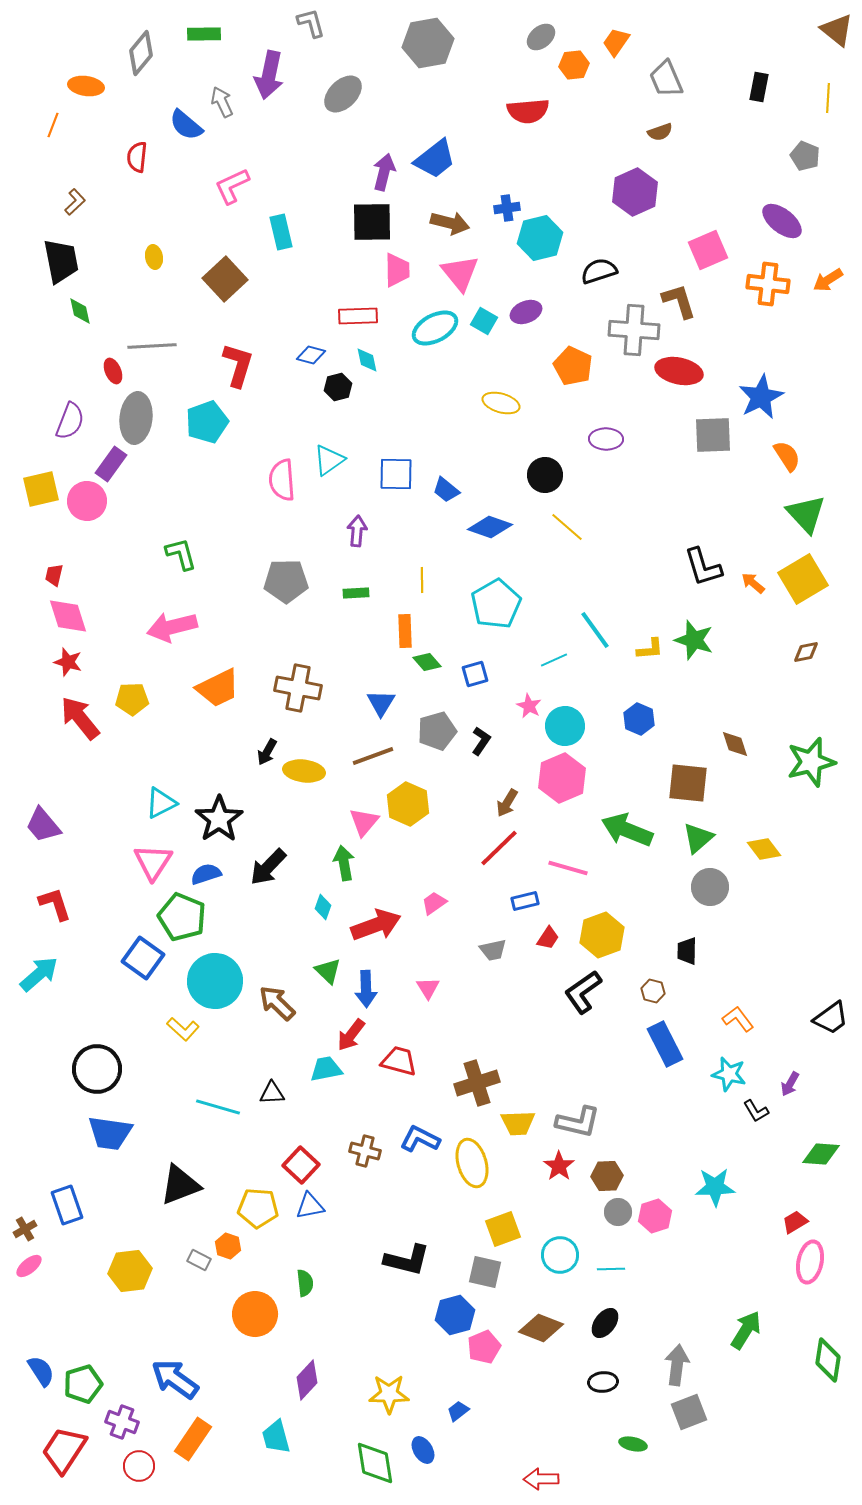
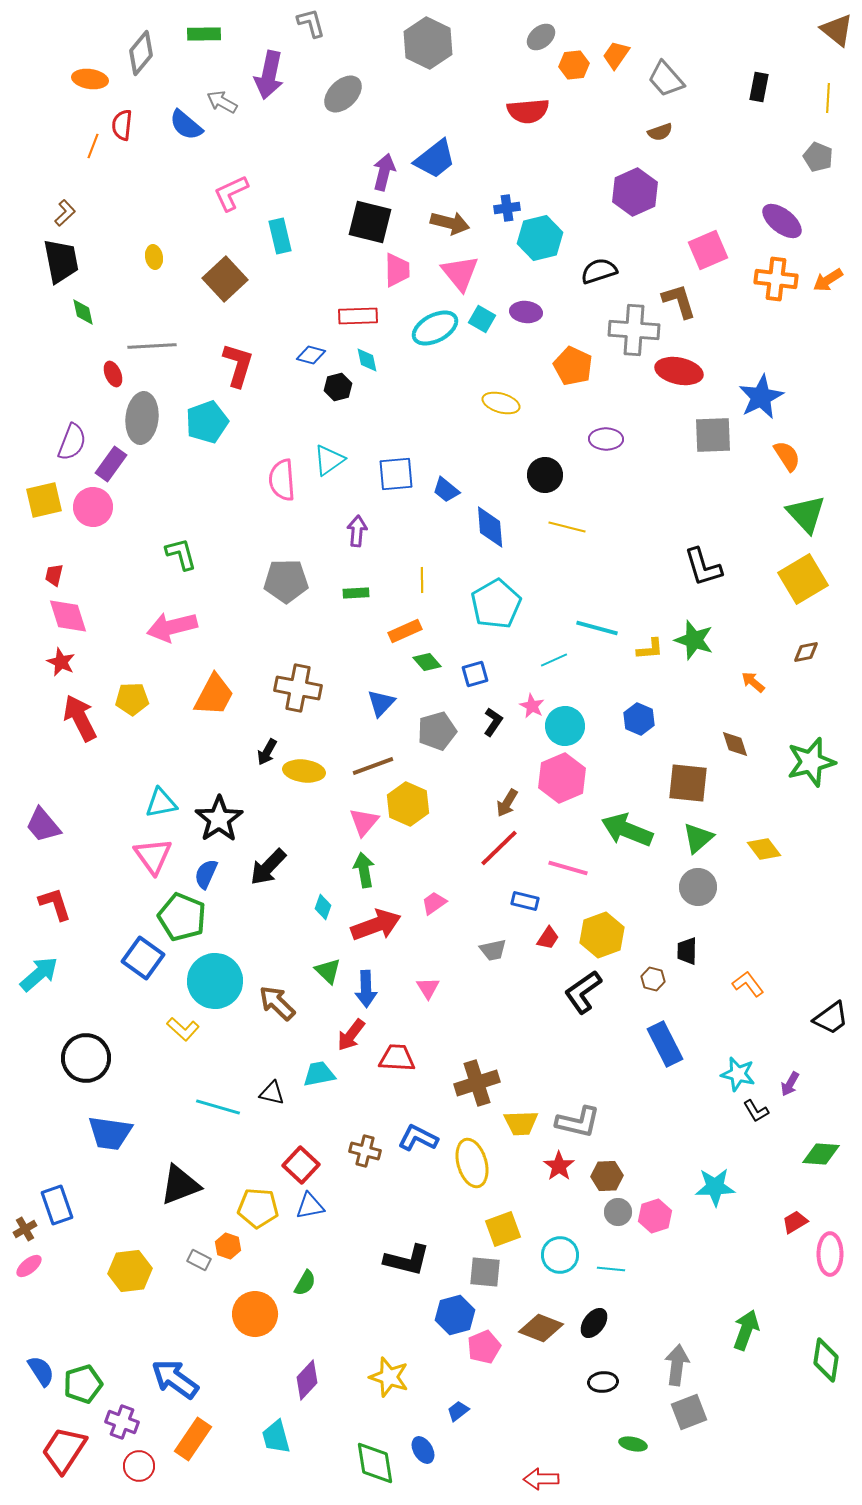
orange trapezoid at (616, 42): moved 13 px down
gray hexagon at (428, 43): rotated 24 degrees counterclockwise
gray trapezoid at (666, 79): rotated 18 degrees counterclockwise
orange ellipse at (86, 86): moved 4 px right, 7 px up
gray arrow at (222, 102): rotated 36 degrees counterclockwise
orange line at (53, 125): moved 40 px right, 21 px down
gray pentagon at (805, 156): moved 13 px right, 1 px down
red semicircle at (137, 157): moved 15 px left, 32 px up
pink L-shape at (232, 186): moved 1 px left, 7 px down
brown L-shape at (75, 202): moved 10 px left, 11 px down
black square at (372, 222): moved 2 px left; rotated 15 degrees clockwise
cyan rectangle at (281, 232): moved 1 px left, 4 px down
orange cross at (768, 284): moved 8 px right, 5 px up
green diamond at (80, 311): moved 3 px right, 1 px down
purple ellipse at (526, 312): rotated 28 degrees clockwise
cyan square at (484, 321): moved 2 px left, 2 px up
red ellipse at (113, 371): moved 3 px down
gray ellipse at (136, 418): moved 6 px right
purple semicircle at (70, 421): moved 2 px right, 21 px down
blue square at (396, 474): rotated 6 degrees counterclockwise
yellow square at (41, 489): moved 3 px right, 11 px down
pink circle at (87, 501): moved 6 px right, 6 px down
blue diamond at (490, 527): rotated 66 degrees clockwise
yellow line at (567, 527): rotated 27 degrees counterclockwise
orange arrow at (753, 583): moved 99 px down
cyan line at (595, 630): moved 2 px right, 2 px up; rotated 39 degrees counterclockwise
orange rectangle at (405, 631): rotated 68 degrees clockwise
red star at (68, 662): moved 7 px left; rotated 8 degrees clockwise
orange trapezoid at (218, 688): moved 4 px left, 7 px down; rotated 36 degrees counterclockwise
blue triangle at (381, 703): rotated 12 degrees clockwise
pink star at (529, 706): moved 3 px right
red arrow at (80, 718): rotated 12 degrees clockwise
black L-shape at (481, 741): moved 12 px right, 19 px up
brown line at (373, 756): moved 10 px down
cyan triangle at (161, 803): rotated 16 degrees clockwise
pink triangle at (153, 862): moved 6 px up; rotated 9 degrees counterclockwise
green arrow at (344, 863): moved 20 px right, 7 px down
blue semicircle at (206, 874): rotated 48 degrees counterclockwise
gray circle at (710, 887): moved 12 px left
blue rectangle at (525, 901): rotated 28 degrees clockwise
brown hexagon at (653, 991): moved 12 px up
orange L-shape at (738, 1019): moved 10 px right, 35 px up
red trapezoid at (399, 1061): moved 2 px left, 3 px up; rotated 12 degrees counterclockwise
black circle at (97, 1069): moved 11 px left, 11 px up
cyan trapezoid at (326, 1069): moved 7 px left, 5 px down
cyan star at (729, 1074): moved 9 px right
black triangle at (272, 1093): rotated 16 degrees clockwise
yellow trapezoid at (518, 1123): moved 3 px right
blue L-shape at (420, 1139): moved 2 px left, 1 px up
blue rectangle at (67, 1205): moved 10 px left
pink ellipse at (810, 1262): moved 20 px right, 8 px up; rotated 12 degrees counterclockwise
cyan line at (611, 1269): rotated 8 degrees clockwise
gray square at (485, 1272): rotated 8 degrees counterclockwise
green semicircle at (305, 1283): rotated 36 degrees clockwise
black ellipse at (605, 1323): moved 11 px left
green arrow at (746, 1330): rotated 12 degrees counterclockwise
green diamond at (828, 1360): moved 2 px left
yellow star at (389, 1394): moved 17 px up; rotated 18 degrees clockwise
